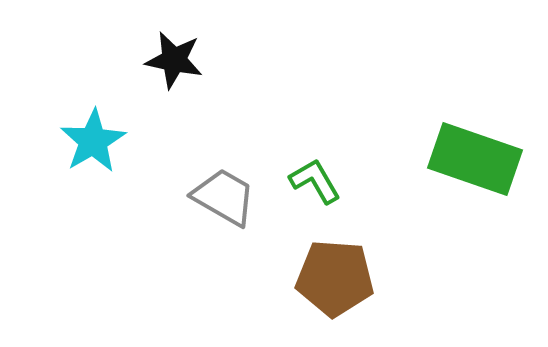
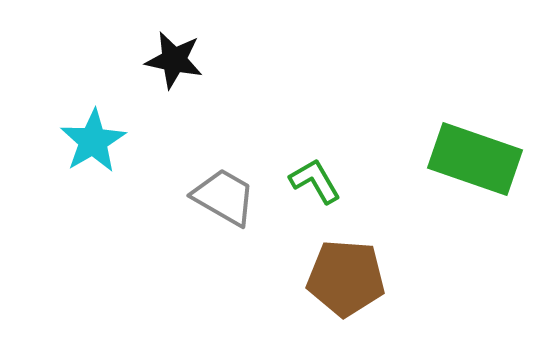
brown pentagon: moved 11 px right
